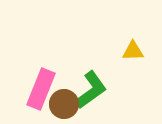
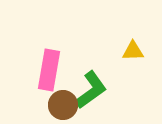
pink rectangle: moved 8 px right, 19 px up; rotated 12 degrees counterclockwise
brown circle: moved 1 px left, 1 px down
